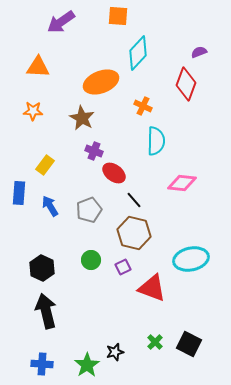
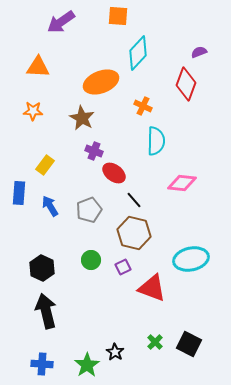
black star: rotated 24 degrees counterclockwise
